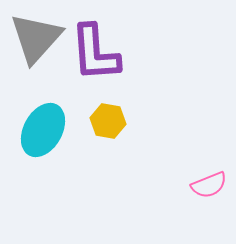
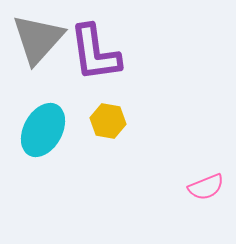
gray triangle: moved 2 px right, 1 px down
purple L-shape: rotated 4 degrees counterclockwise
pink semicircle: moved 3 px left, 2 px down
